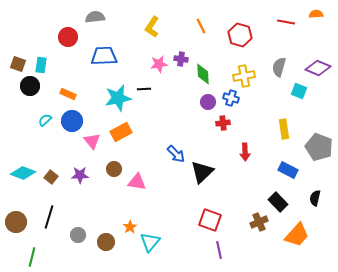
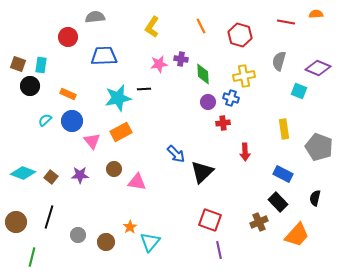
gray semicircle at (279, 67): moved 6 px up
blue rectangle at (288, 170): moved 5 px left, 4 px down
